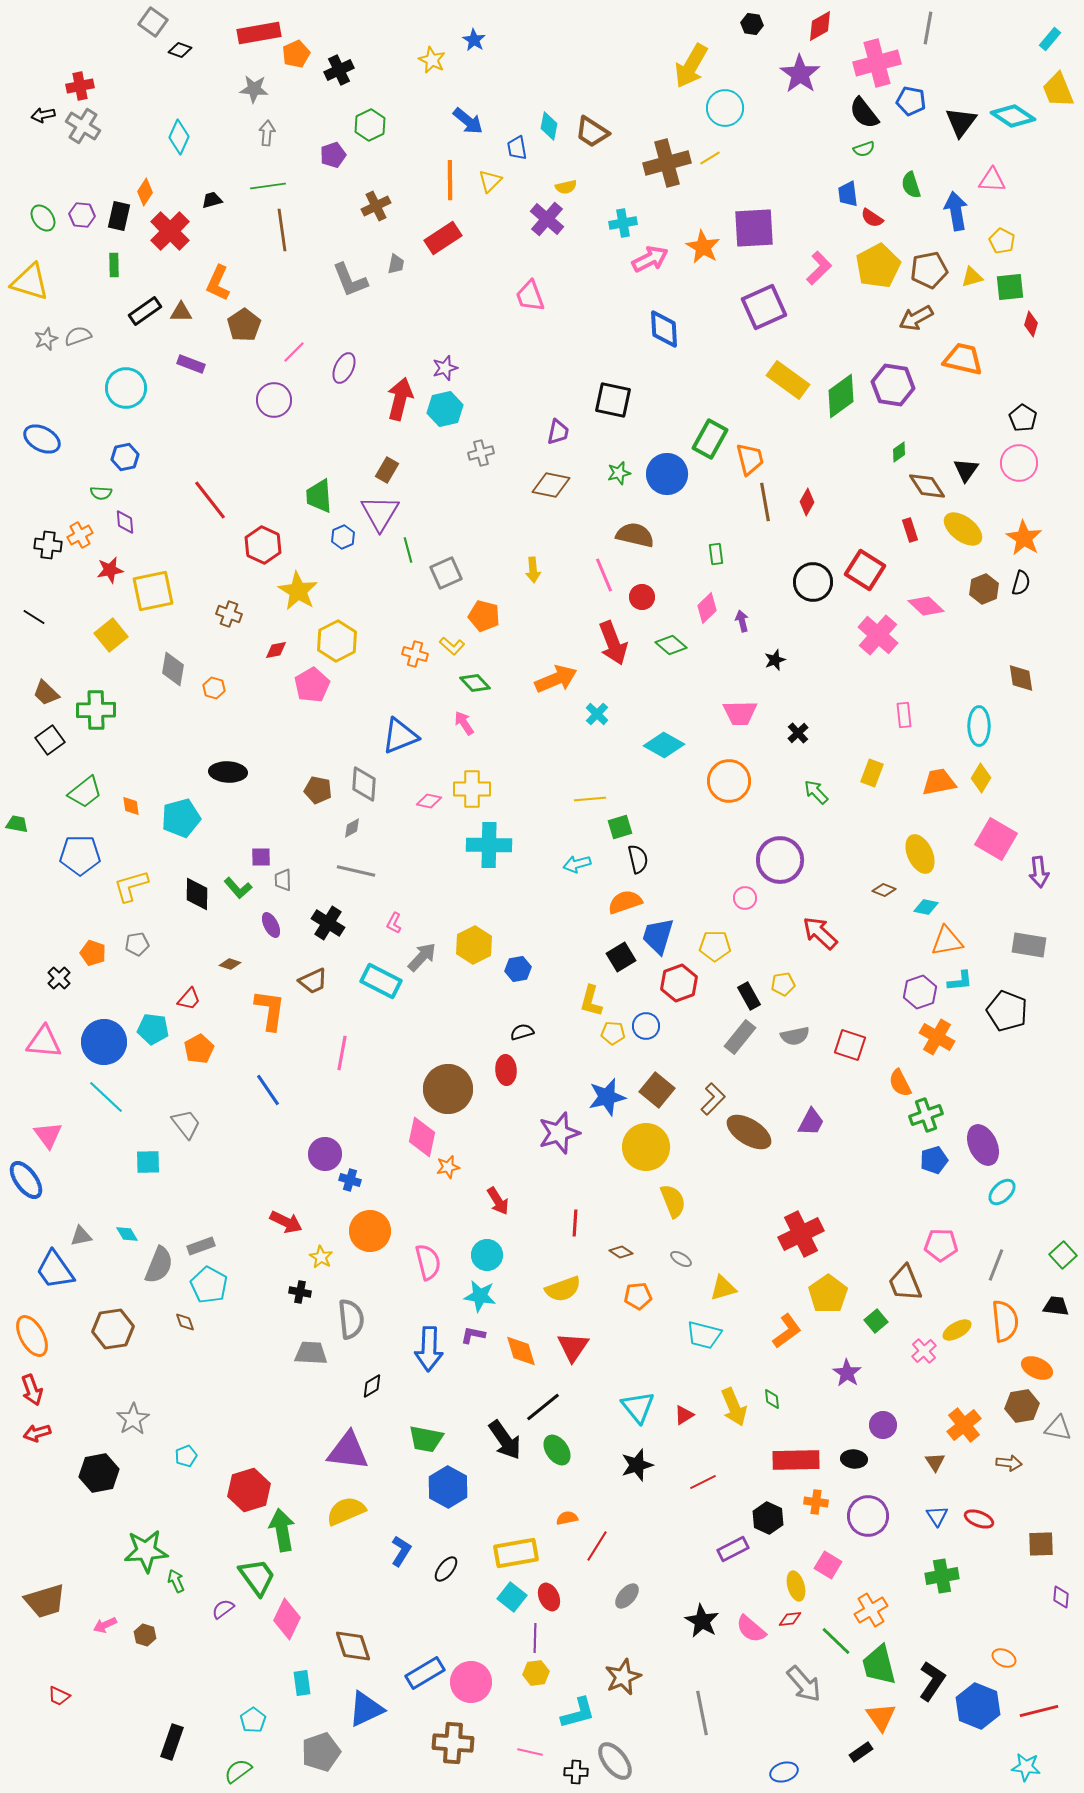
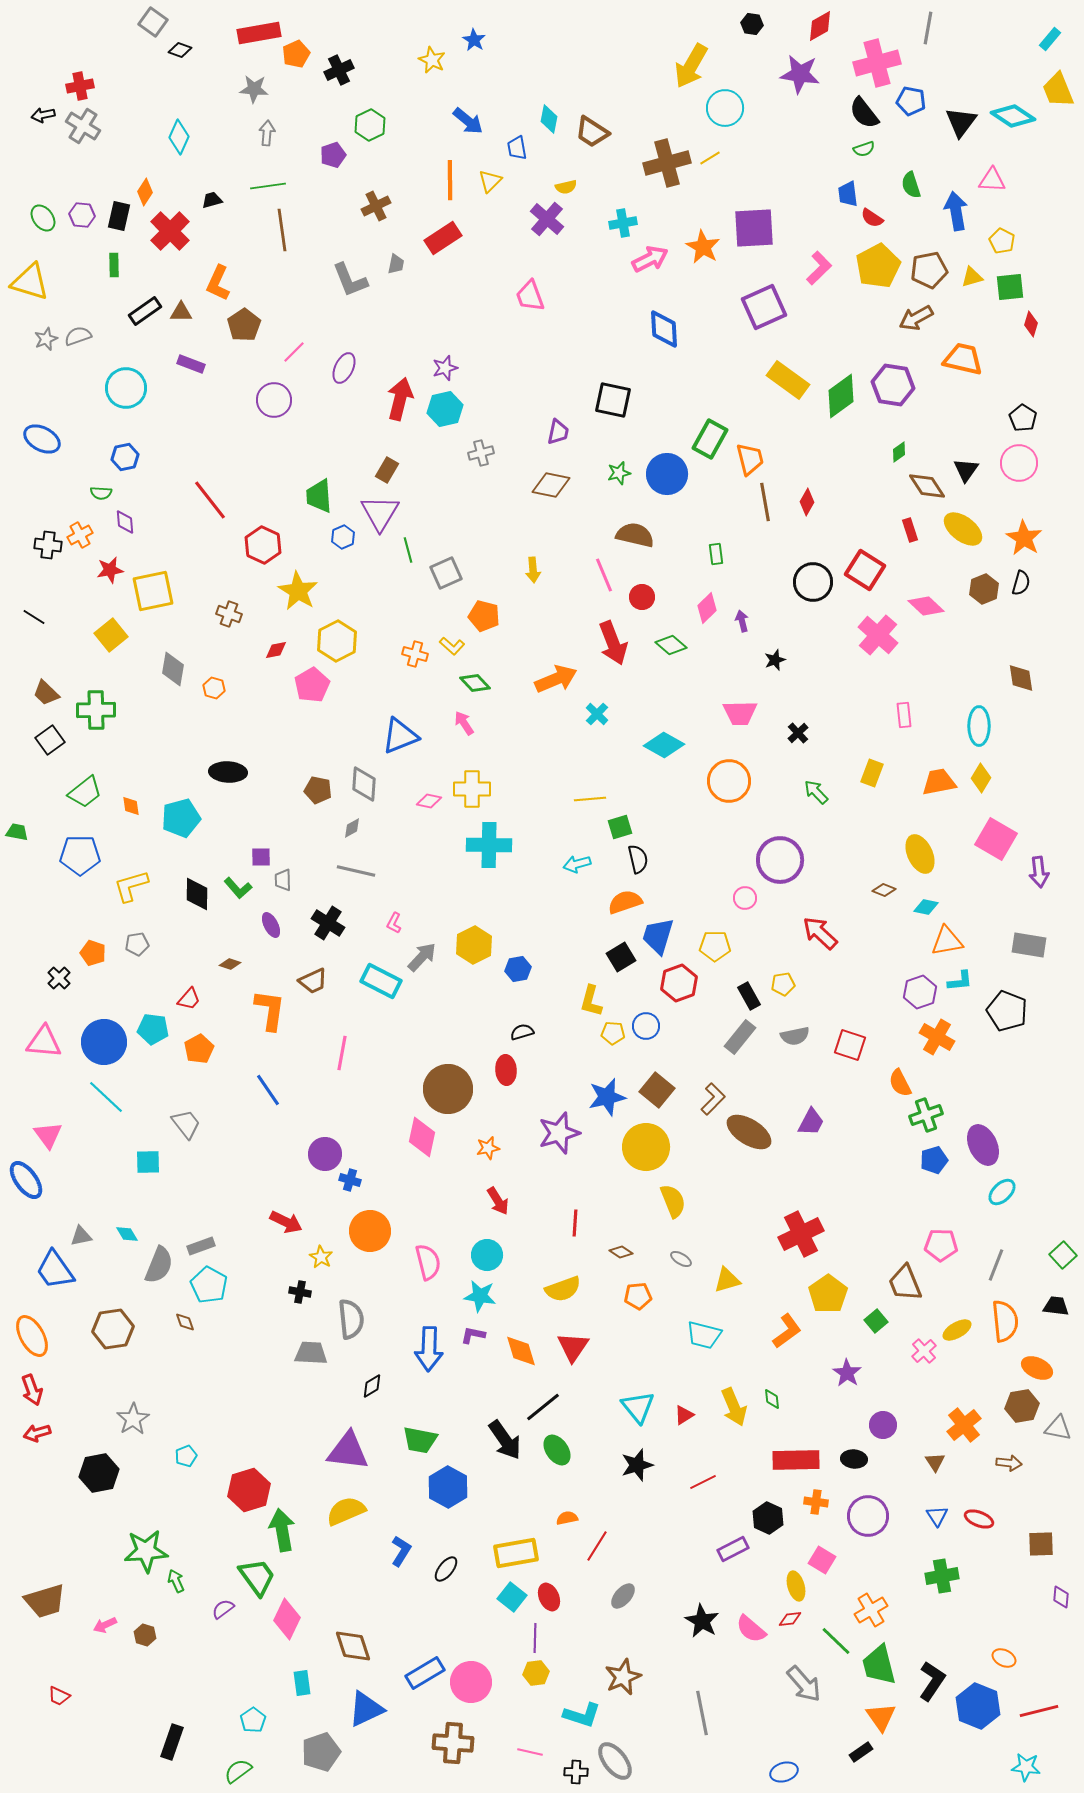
purple star at (800, 74): rotated 27 degrees counterclockwise
cyan diamond at (549, 126): moved 7 px up
green trapezoid at (17, 824): moved 8 px down
orange star at (448, 1167): moved 40 px right, 19 px up
yellow triangle at (723, 1288): moved 4 px right, 8 px up
green trapezoid at (426, 1439): moved 6 px left, 1 px down
pink square at (828, 1565): moved 6 px left, 5 px up
gray ellipse at (627, 1596): moved 4 px left
cyan L-shape at (578, 1713): moved 4 px right, 2 px down; rotated 33 degrees clockwise
